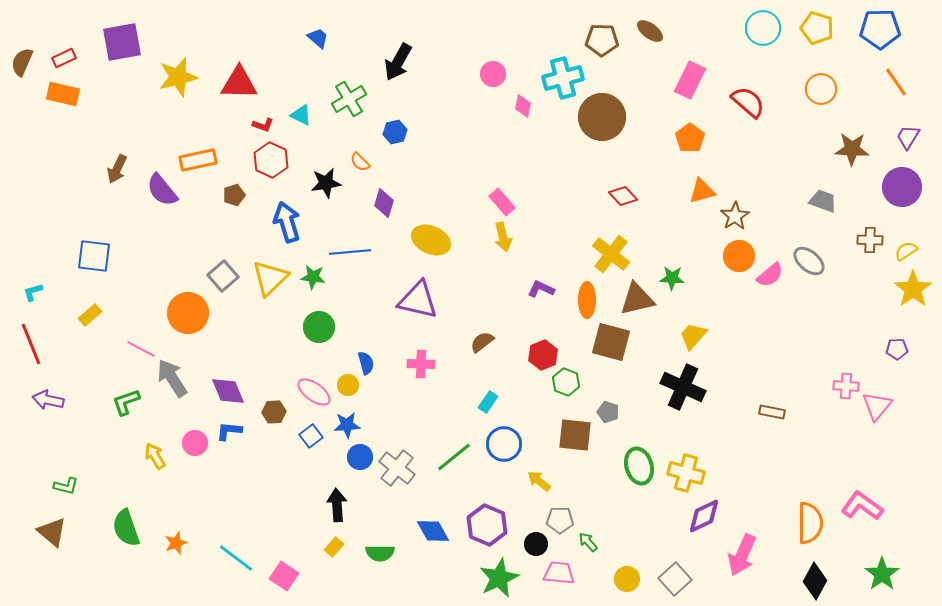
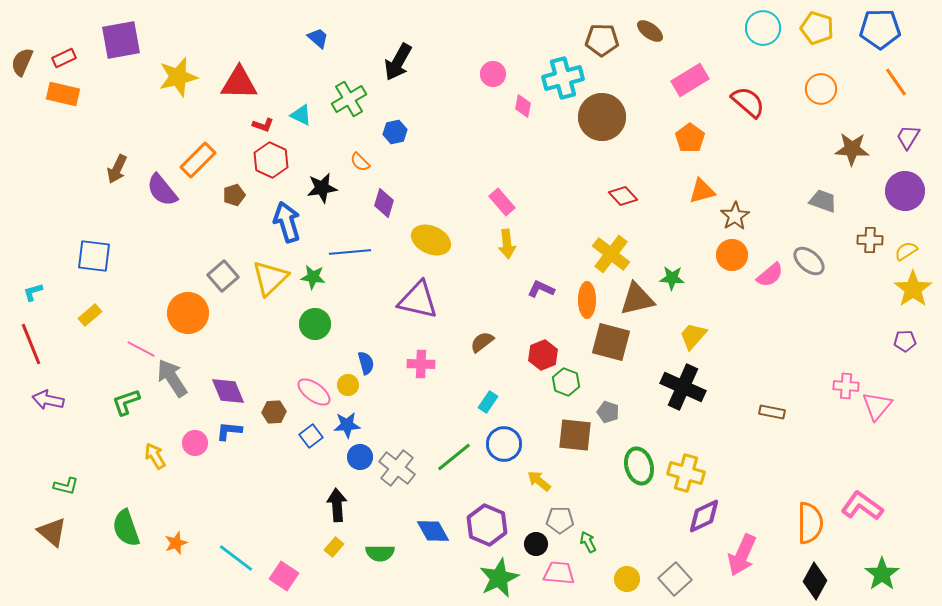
purple square at (122, 42): moved 1 px left, 2 px up
pink rectangle at (690, 80): rotated 33 degrees clockwise
orange rectangle at (198, 160): rotated 33 degrees counterclockwise
black star at (326, 183): moved 4 px left, 5 px down
purple circle at (902, 187): moved 3 px right, 4 px down
yellow arrow at (503, 237): moved 4 px right, 7 px down; rotated 8 degrees clockwise
orange circle at (739, 256): moved 7 px left, 1 px up
green circle at (319, 327): moved 4 px left, 3 px up
purple pentagon at (897, 349): moved 8 px right, 8 px up
green arrow at (588, 542): rotated 15 degrees clockwise
